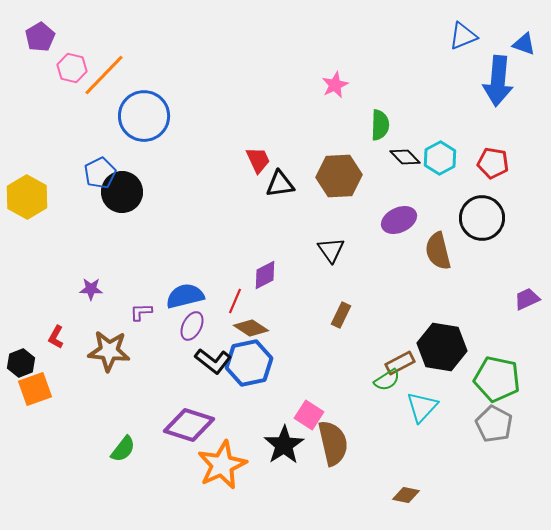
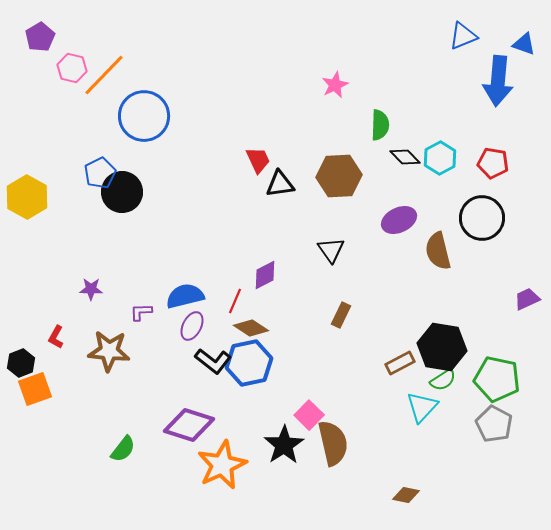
green semicircle at (387, 380): moved 56 px right
pink square at (309, 415): rotated 12 degrees clockwise
